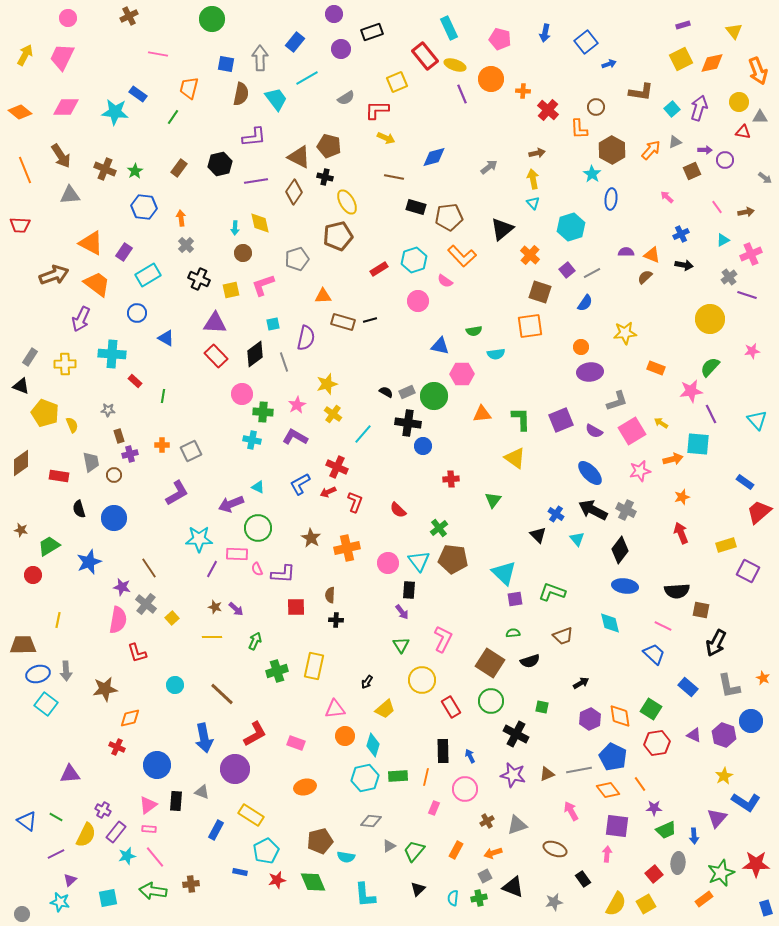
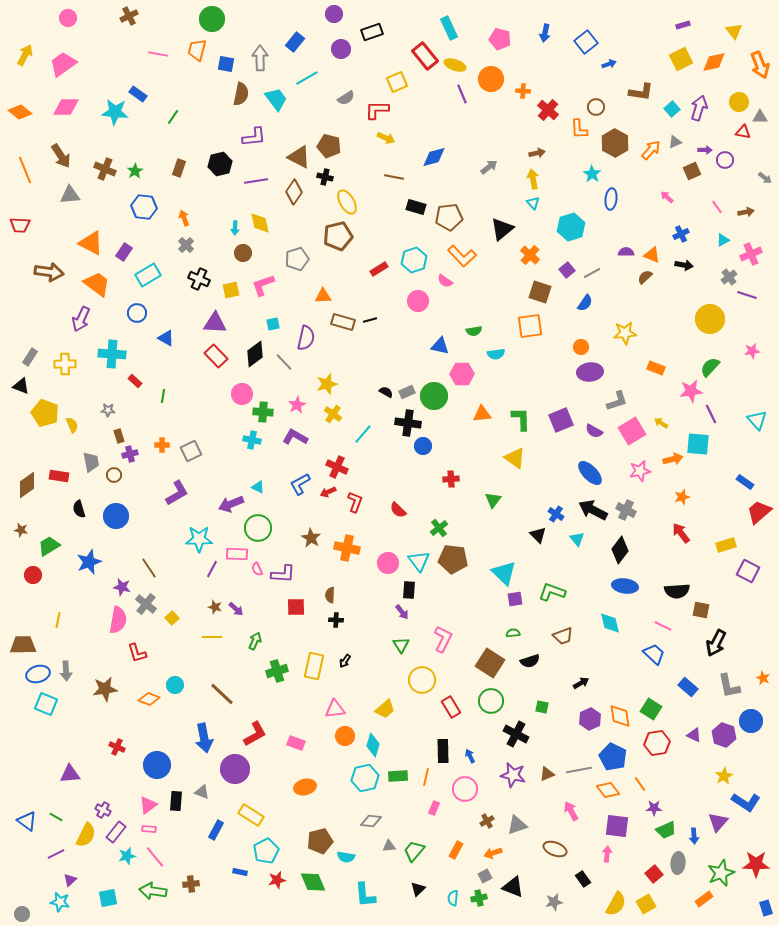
pink trapezoid at (62, 57): moved 1 px right, 7 px down; rotated 28 degrees clockwise
orange diamond at (712, 63): moved 2 px right, 1 px up
orange arrow at (758, 71): moved 2 px right, 6 px up
orange trapezoid at (189, 88): moved 8 px right, 38 px up
brown hexagon at (612, 150): moved 3 px right, 7 px up
brown rectangle at (179, 168): rotated 18 degrees counterclockwise
orange arrow at (181, 218): moved 3 px right; rotated 14 degrees counterclockwise
brown arrow at (54, 275): moved 5 px left, 3 px up; rotated 28 degrees clockwise
gray line at (284, 362): rotated 24 degrees counterclockwise
brown diamond at (21, 463): moved 6 px right, 22 px down
blue circle at (114, 518): moved 2 px right, 2 px up
red arrow at (681, 533): rotated 15 degrees counterclockwise
orange cross at (347, 548): rotated 25 degrees clockwise
black arrow at (367, 682): moved 22 px left, 21 px up
cyan square at (46, 704): rotated 15 degrees counterclockwise
orange diamond at (130, 718): moved 19 px right, 19 px up; rotated 35 degrees clockwise
purple triangle at (717, 818): moved 1 px right, 4 px down
gray triangle at (389, 846): rotated 24 degrees clockwise
